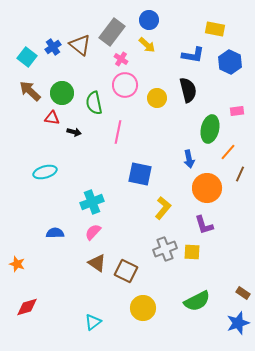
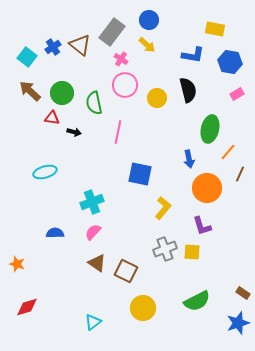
blue hexagon at (230, 62): rotated 15 degrees counterclockwise
pink rectangle at (237, 111): moved 17 px up; rotated 24 degrees counterclockwise
purple L-shape at (204, 225): moved 2 px left, 1 px down
